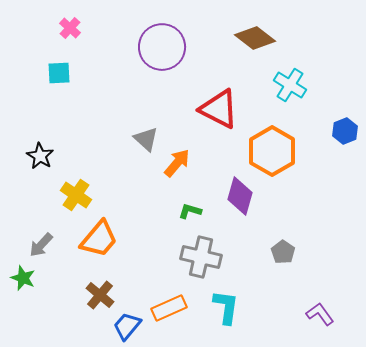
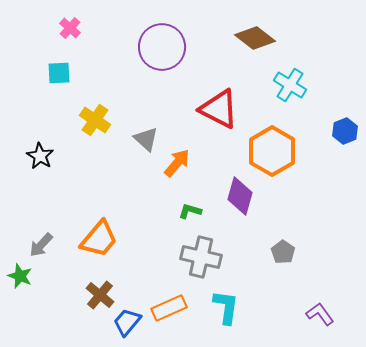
yellow cross: moved 19 px right, 75 px up
green star: moved 3 px left, 2 px up
blue trapezoid: moved 4 px up
